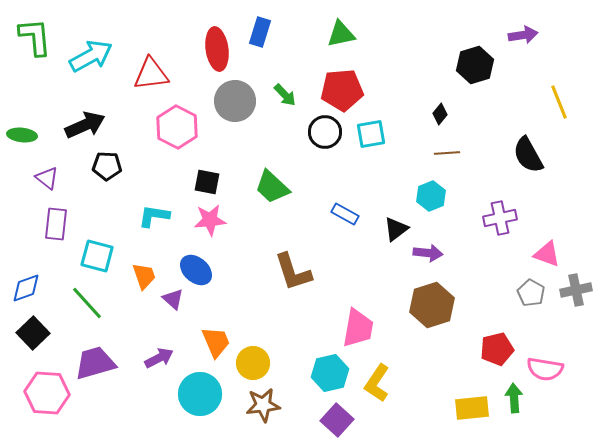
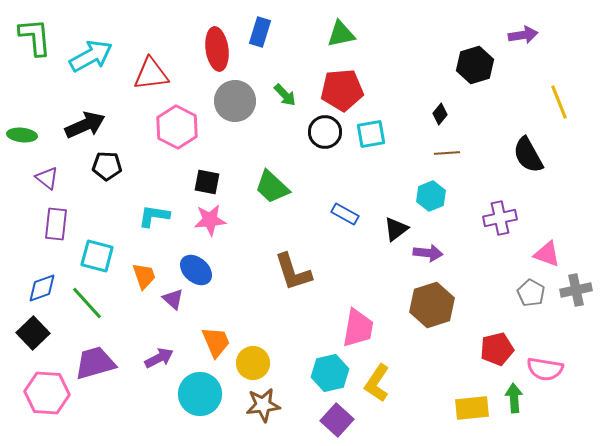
blue diamond at (26, 288): moved 16 px right
